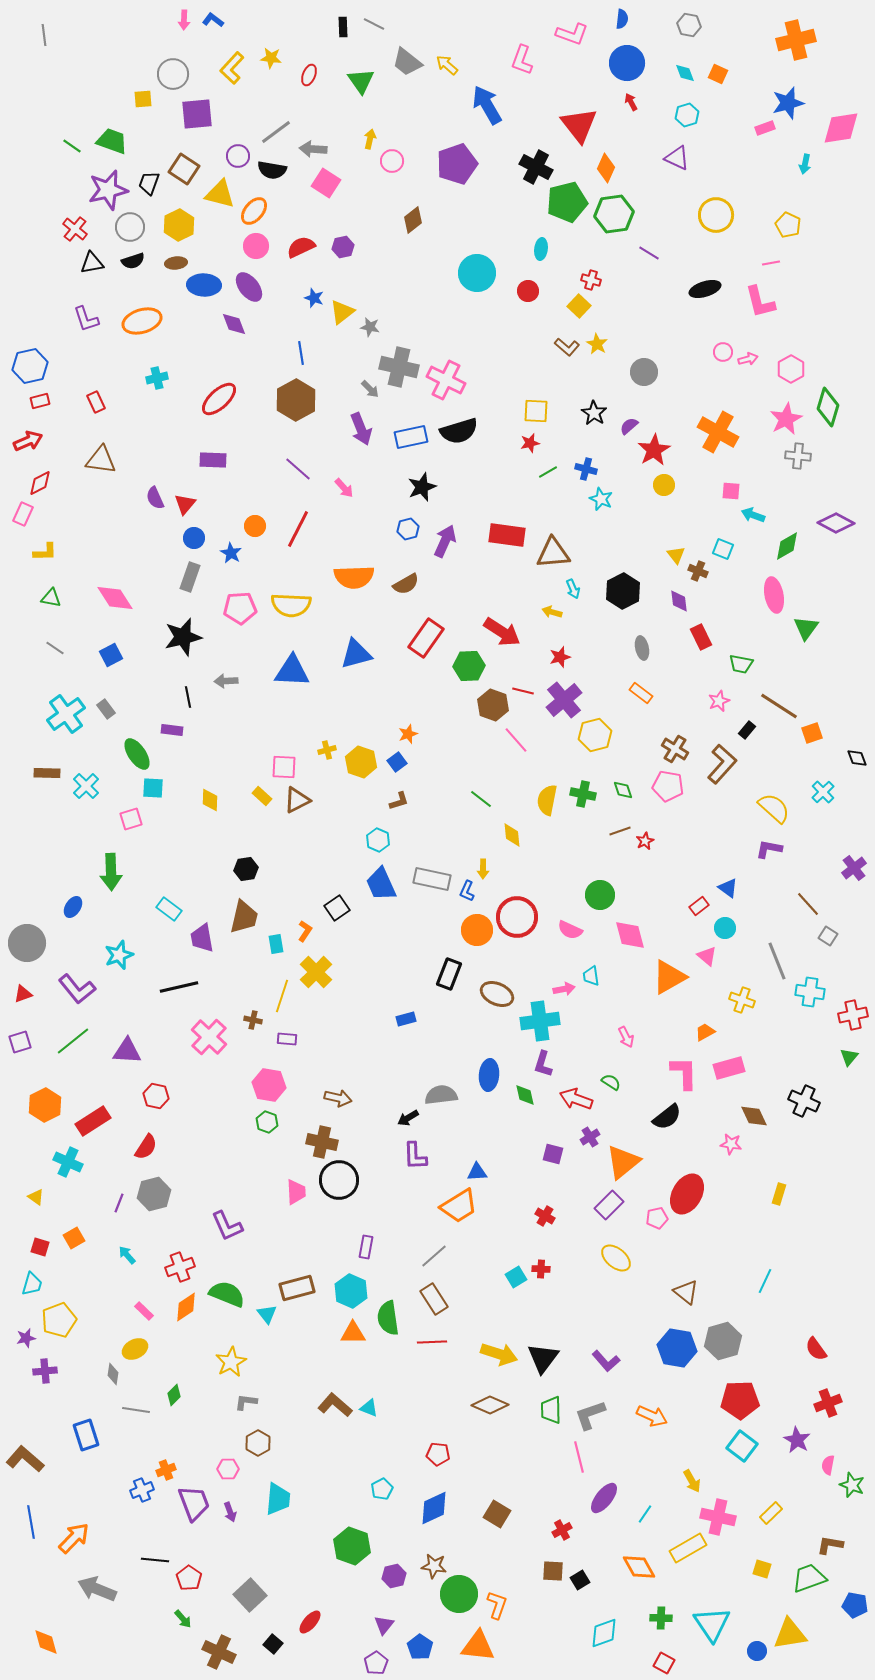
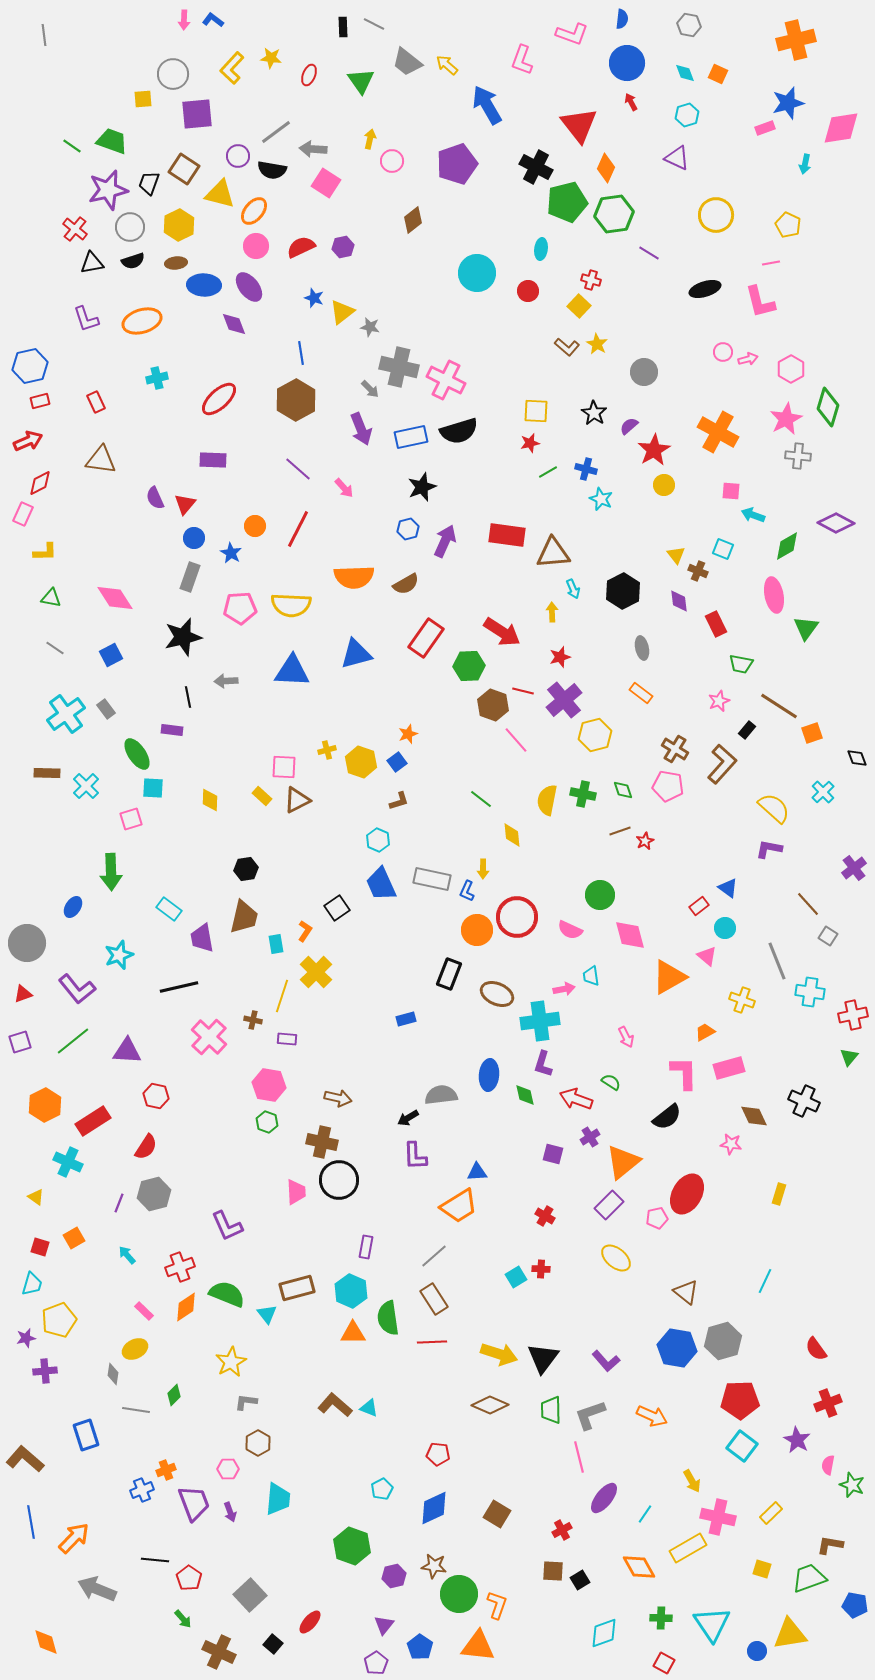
yellow arrow at (552, 612): rotated 72 degrees clockwise
red rectangle at (701, 637): moved 15 px right, 13 px up
